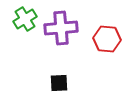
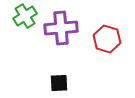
green cross: moved 3 px up
red hexagon: rotated 12 degrees clockwise
